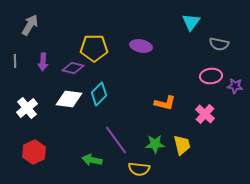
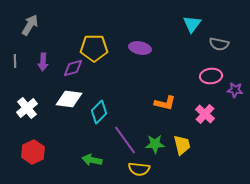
cyan triangle: moved 1 px right, 2 px down
purple ellipse: moved 1 px left, 2 px down
purple diamond: rotated 30 degrees counterclockwise
purple star: moved 4 px down
cyan diamond: moved 18 px down
purple line: moved 9 px right
red hexagon: moved 1 px left
